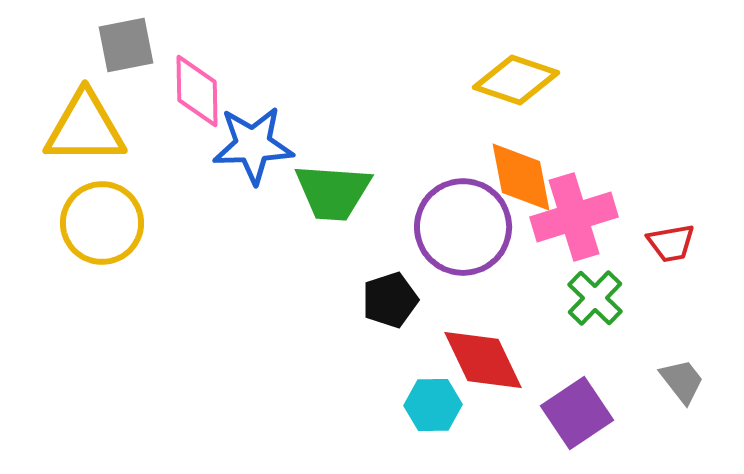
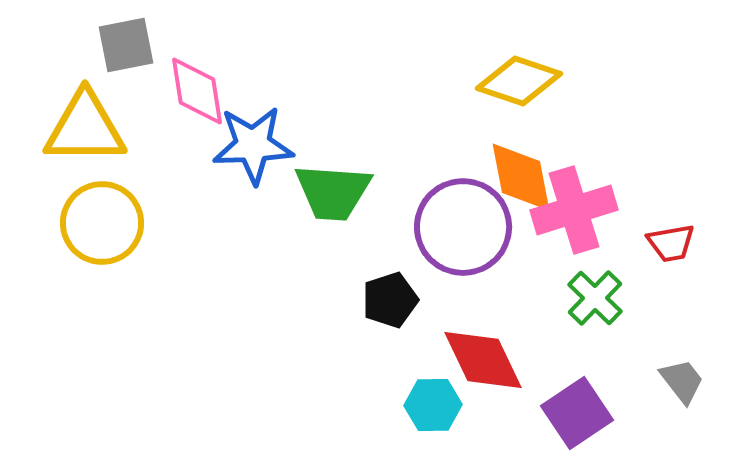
yellow diamond: moved 3 px right, 1 px down
pink diamond: rotated 8 degrees counterclockwise
pink cross: moved 7 px up
